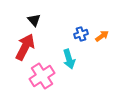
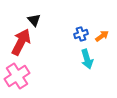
red arrow: moved 4 px left, 5 px up
cyan arrow: moved 18 px right
pink cross: moved 25 px left
